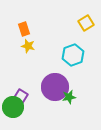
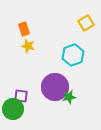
purple square: rotated 24 degrees counterclockwise
green circle: moved 2 px down
